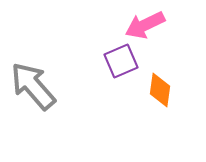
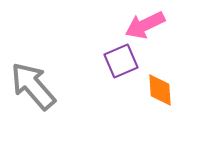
orange diamond: rotated 12 degrees counterclockwise
